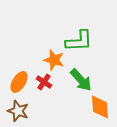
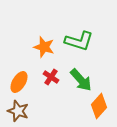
green L-shape: rotated 20 degrees clockwise
orange star: moved 10 px left, 13 px up
red cross: moved 7 px right, 5 px up
orange diamond: moved 1 px left, 1 px up; rotated 45 degrees clockwise
